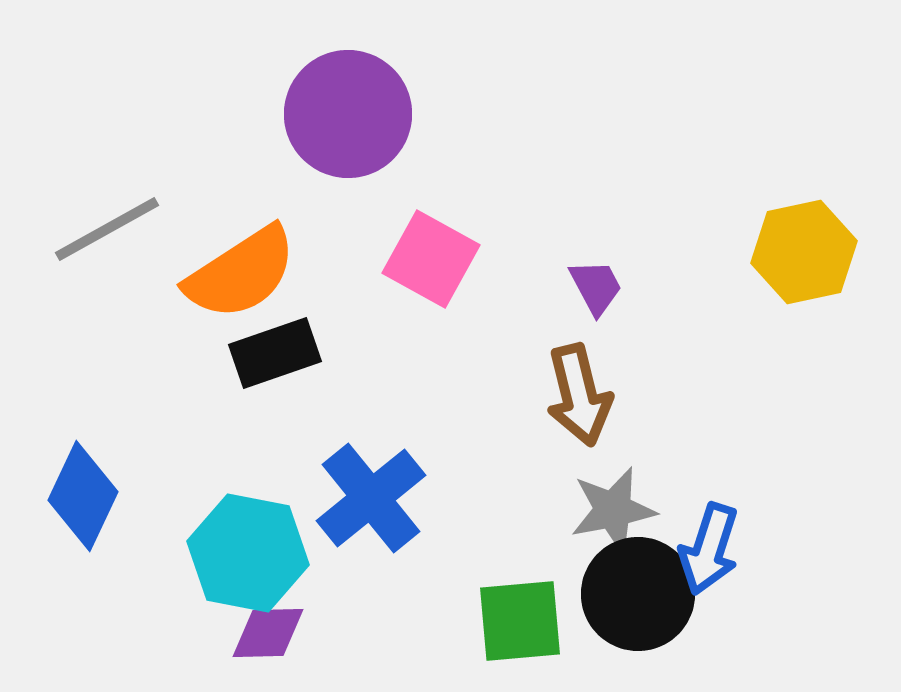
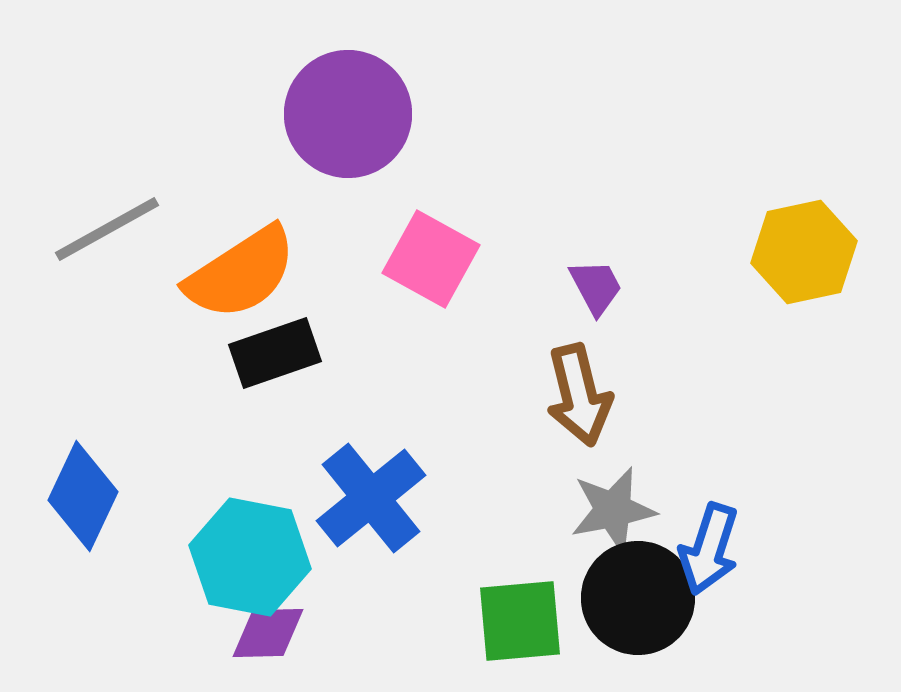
cyan hexagon: moved 2 px right, 4 px down
black circle: moved 4 px down
